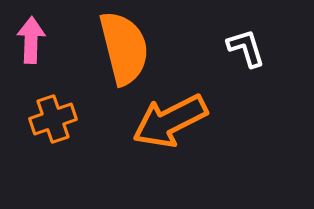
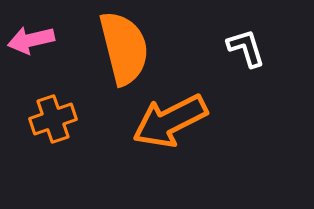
pink arrow: rotated 105 degrees counterclockwise
